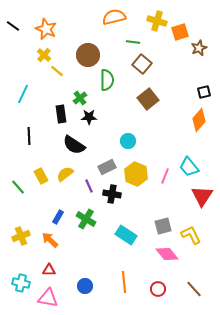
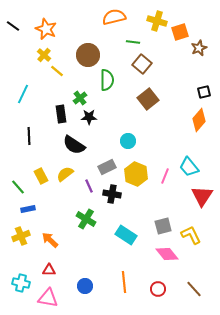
blue rectangle at (58, 217): moved 30 px left, 8 px up; rotated 48 degrees clockwise
